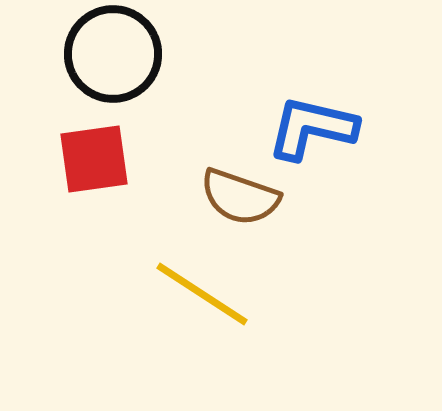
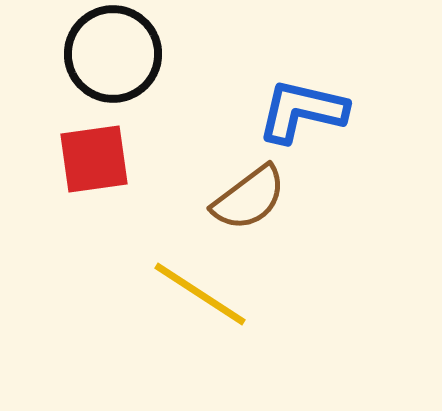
blue L-shape: moved 10 px left, 17 px up
brown semicircle: moved 9 px right, 1 px down; rotated 56 degrees counterclockwise
yellow line: moved 2 px left
